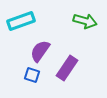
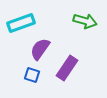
cyan rectangle: moved 2 px down
purple semicircle: moved 2 px up
